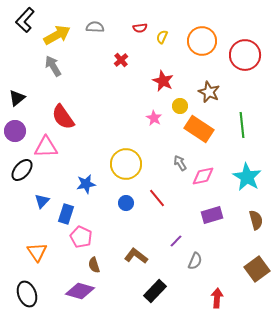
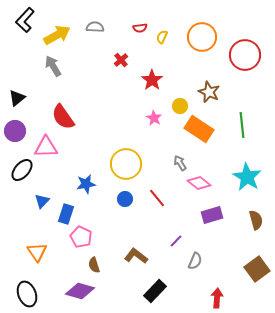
orange circle at (202, 41): moved 4 px up
red star at (163, 81): moved 11 px left, 1 px up; rotated 10 degrees clockwise
pink diamond at (203, 176): moved 4 px left, 7 px down; rotated 50 degrees clockwise
blue circle at (126, 203): moved 1 px left, 4 px up
